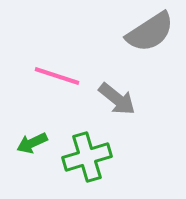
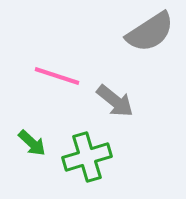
gray arrow: moved 2 px left, 2 px down
green arrow: rotated 112 degrees counterclockwise
